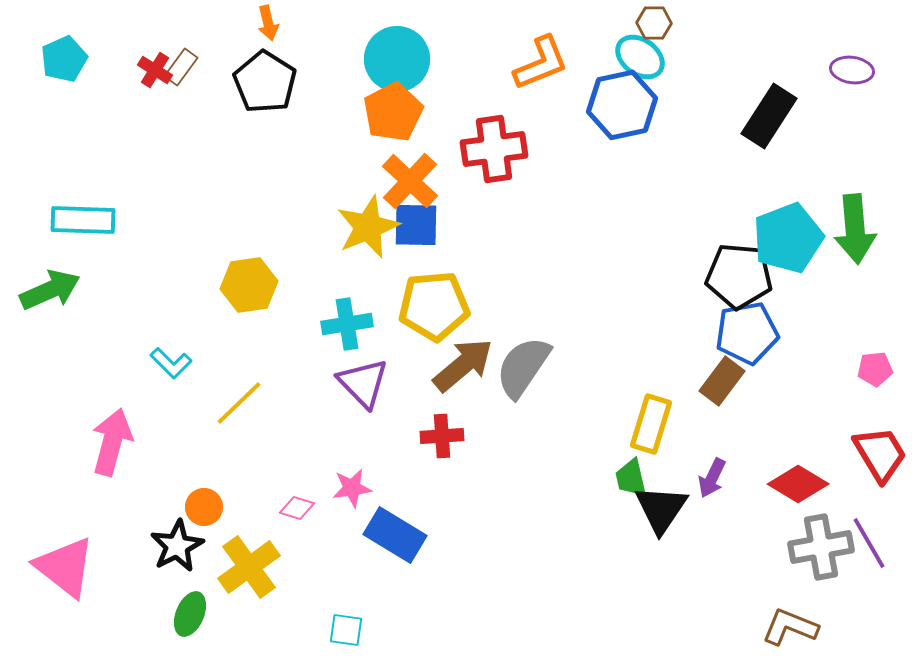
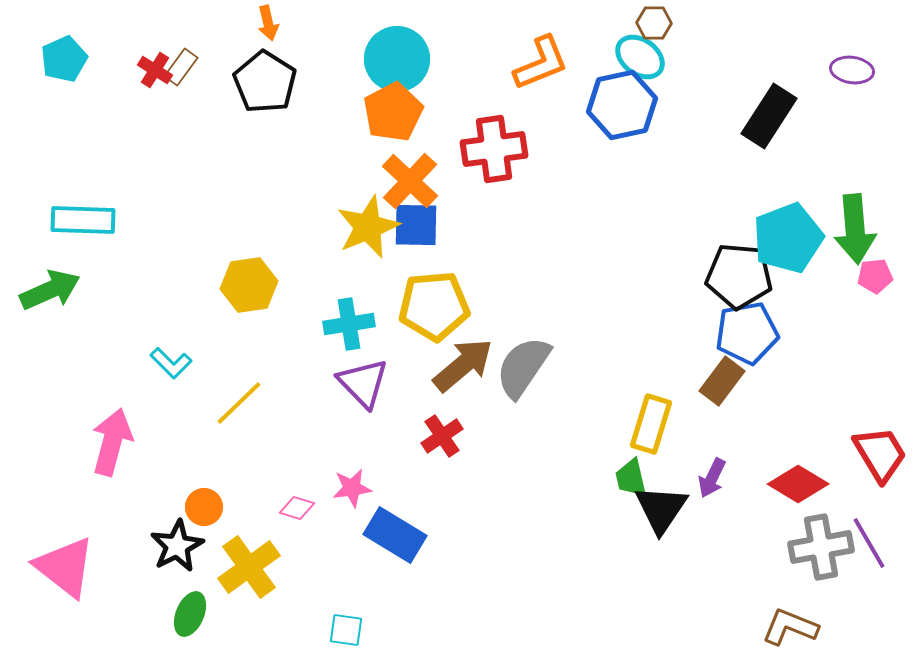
cyan cross at (347, 324): moved 2 px right
pink pentagon at (875, 369): moved 93 px up
red cross at (442, 436): rotated 30 degrees counterclockwise
